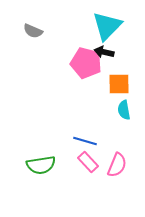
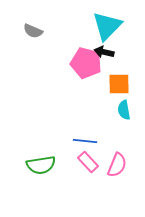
blue line: rotated 10 degrees counterclockwise
